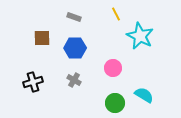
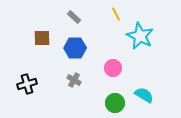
gray rectangle: rotated 24 degrees clockwise
black cross: moved 6 px left, 2 px down
